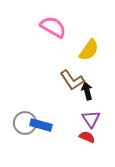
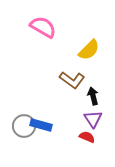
pink semicircle: moved 10 px left
yellow semicircle: rotated 10 degrees clockwise
brown L-shape: rotated 20 degrees counterclockwise
black arrow: moved 6 px right, 5 px down
purple triangle: moved 2 px right
gray circle: moved 1 px left, 3 px down
